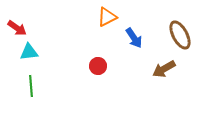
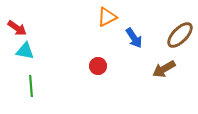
brown ellipse: rotated 72 degrees clockwise
cyan triangle: moved 4 px left, 1 px up; rotated 18 degrees clockwise
